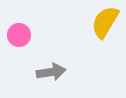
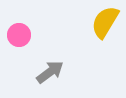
gray arrow: moved 1 px left; rotated 28 degrees counterclockwise
